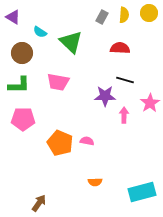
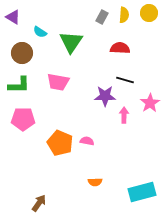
green triangle: rotated 20 degrees clockwise
